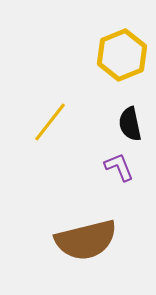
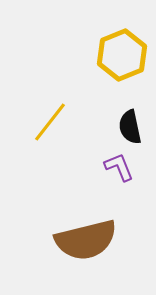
black semicircle: moved 3 px down
